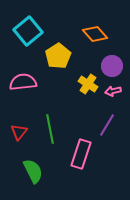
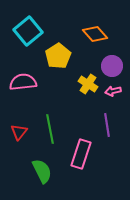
purple line: rotated 40 degrees counterclockwise
green semicircle: moved 9 px right
